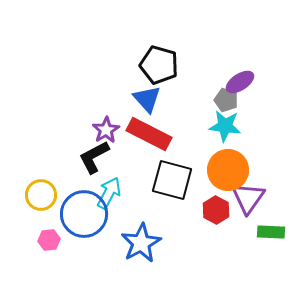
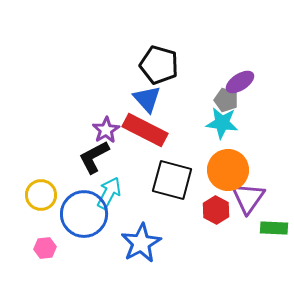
cyan star: moved 3 px left, 3 px up
red rectangle: moved 4 px left, 4 px up
green rectangle: moved 3 px right, 4 px up
pink hexagon: moved 4 px left, 8 px down
